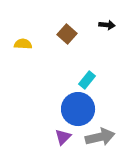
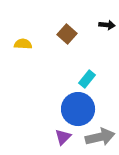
cyan rectangle: moved 1 px up
